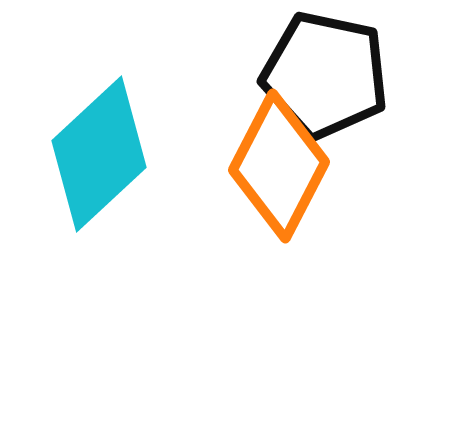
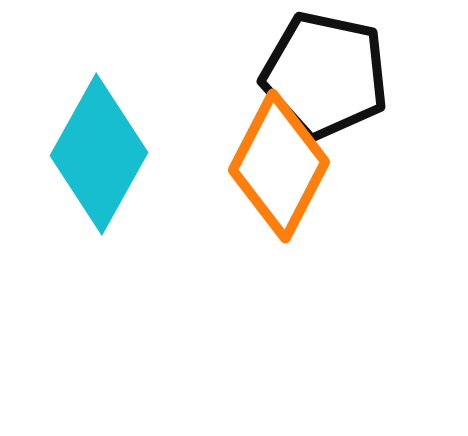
cyan diamond: rotated 18 degrees counterclockwise
